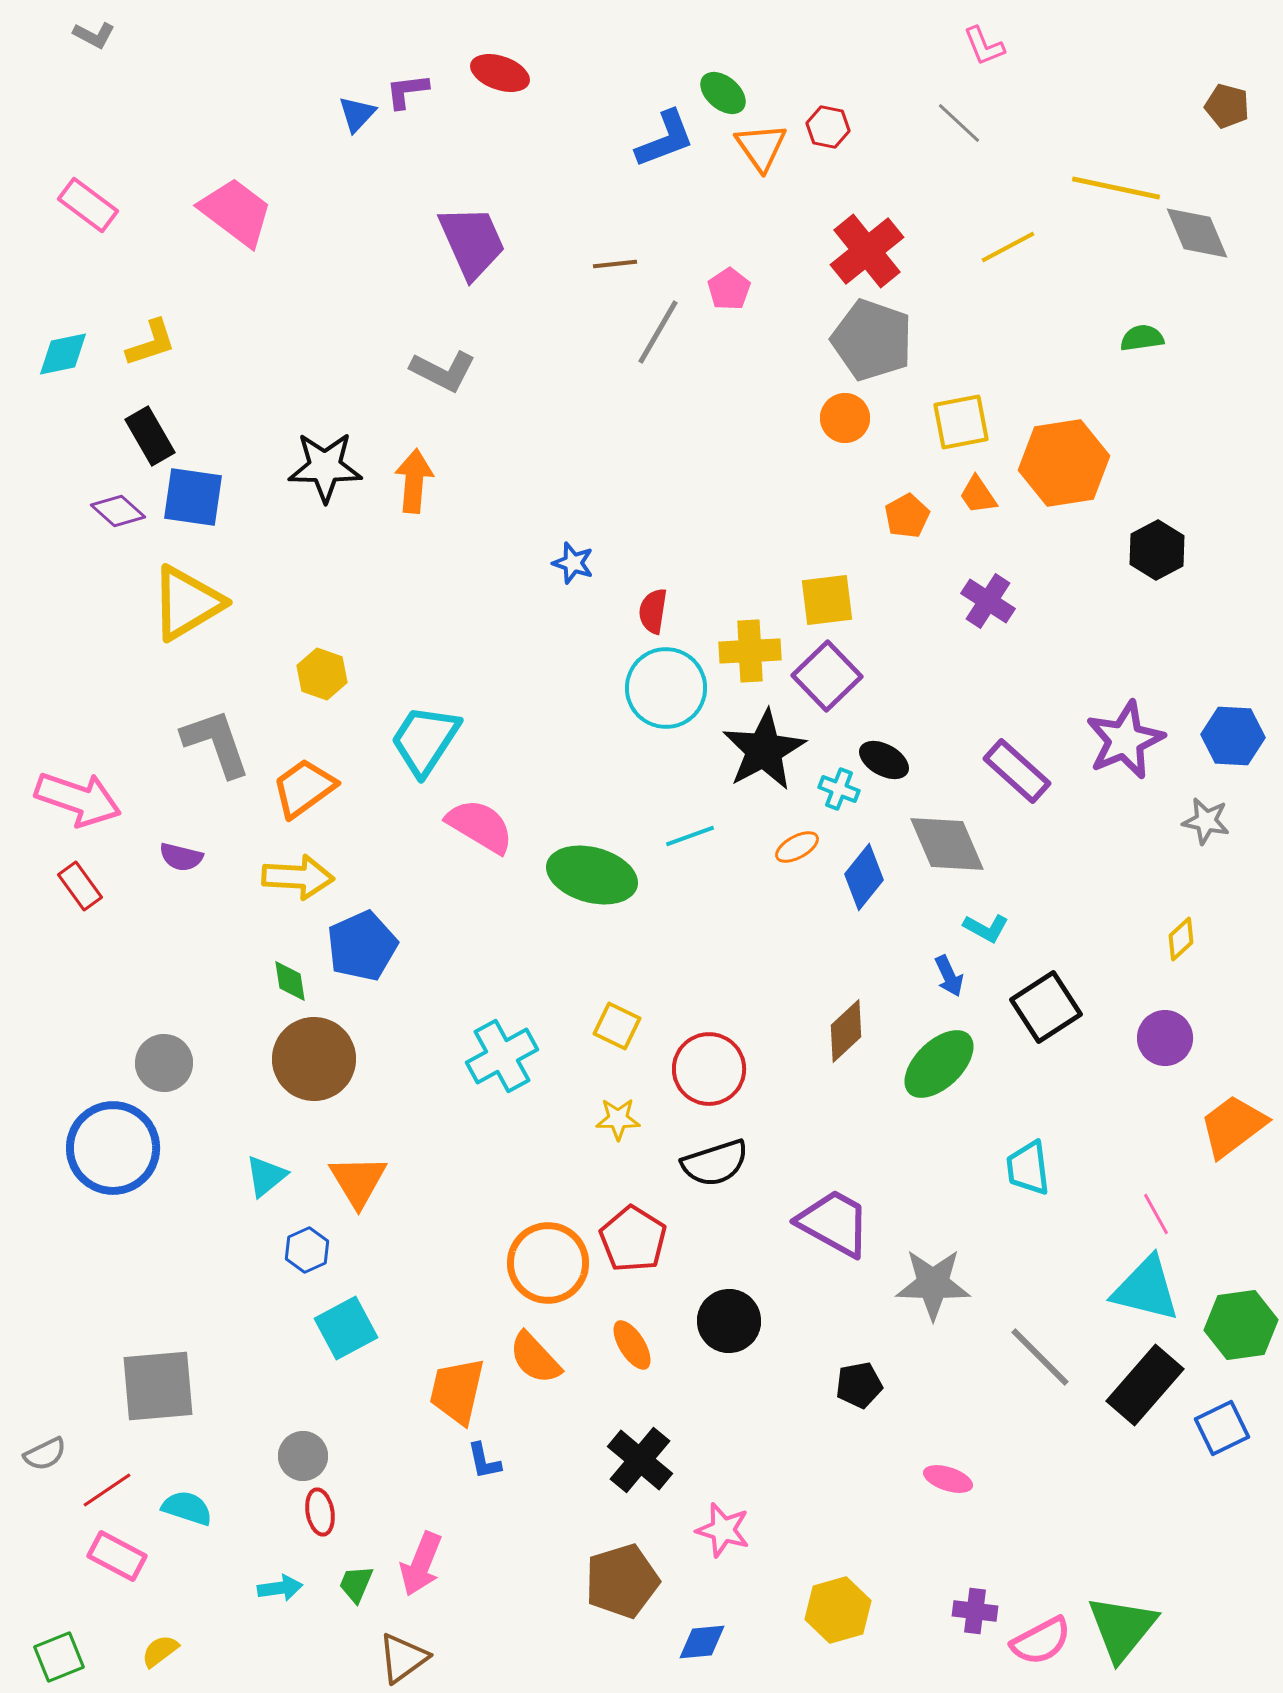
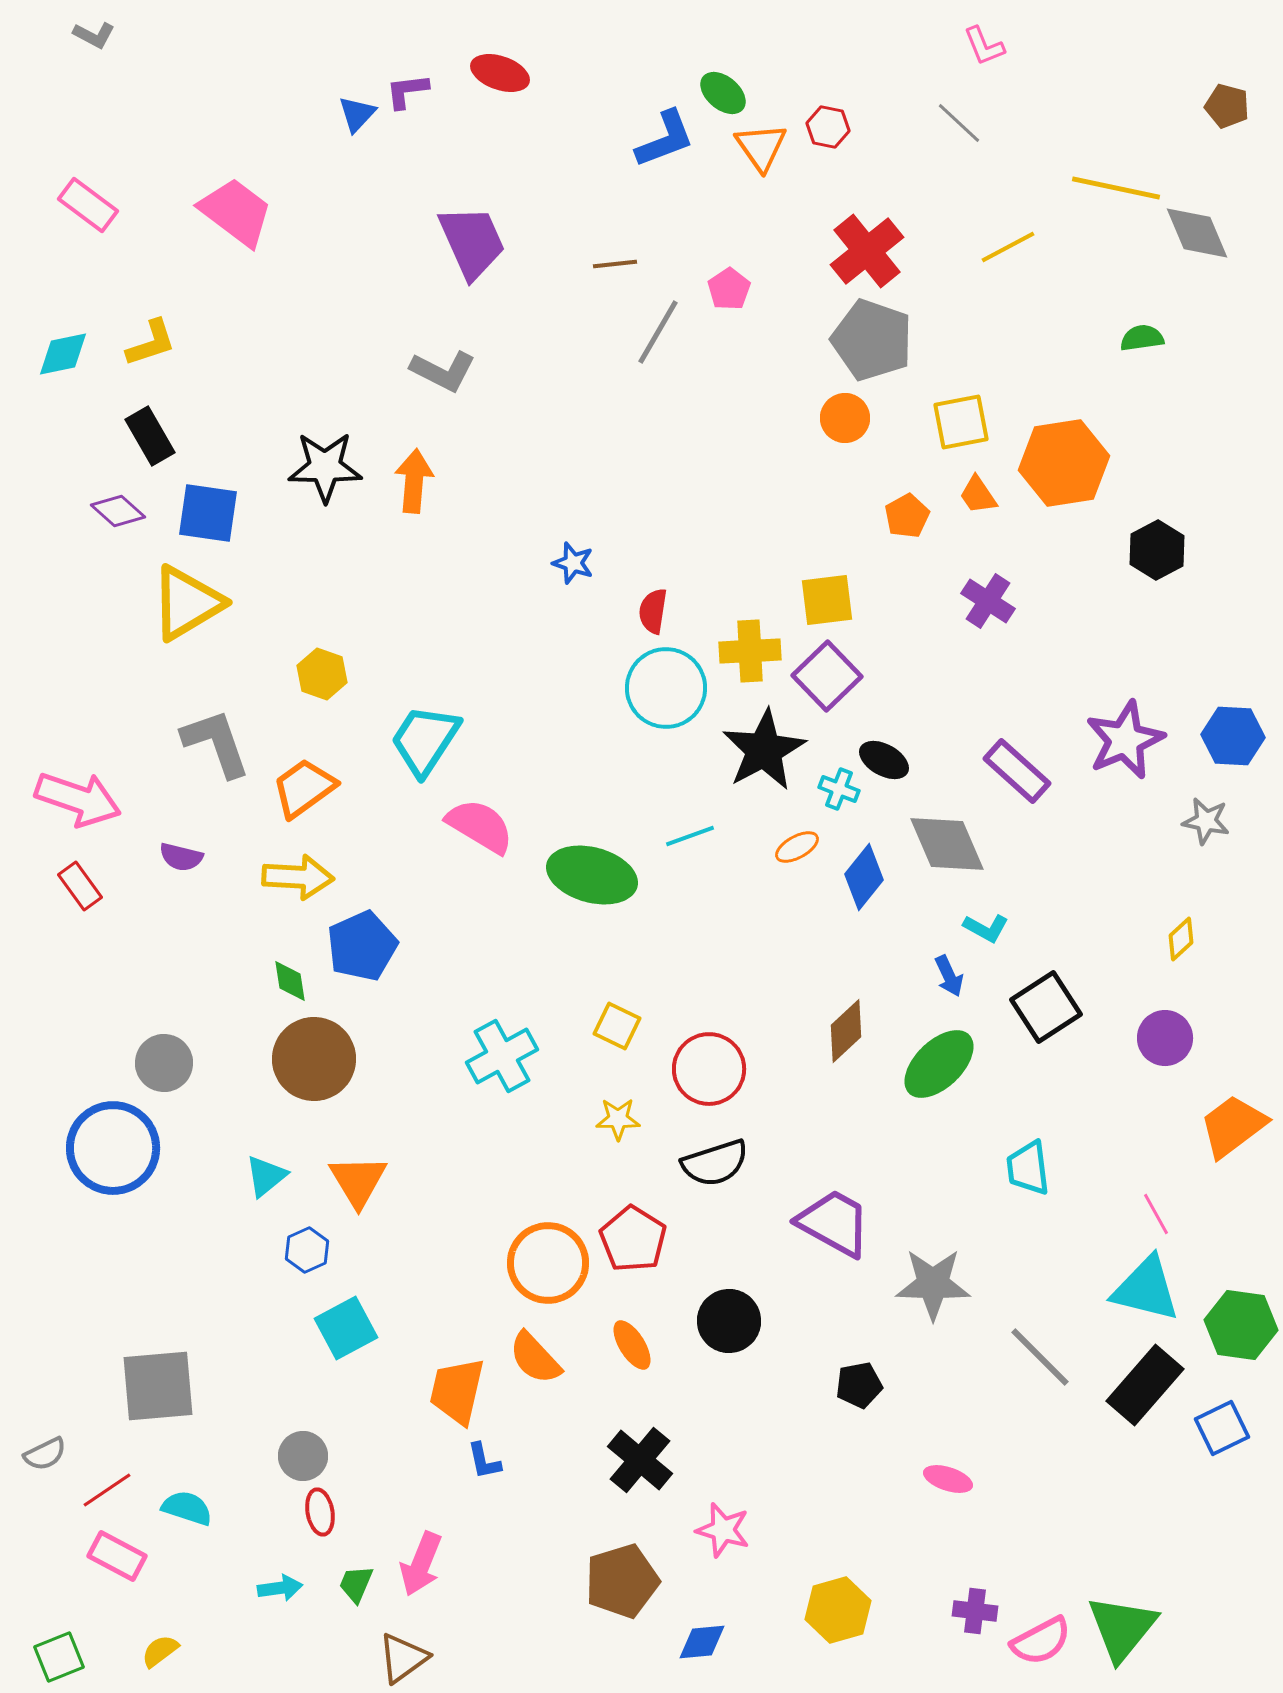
blue square at (193, 497): moved 15 px right, 16 px down
green hexagon at (1241, 1325): rotated 16 degrees clockwise
